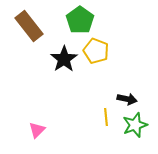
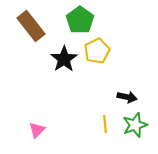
brown rectangle: moved 2 px right
yellow pentagon: moved 1 px right; rotated 25 degrees clockwise
black arrow: moved 2 px up
yellow line: moved 1 px left, 7 px down
